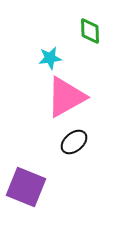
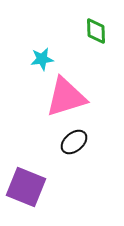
green diamond: moved 6 px right
cyan star: moved 8 px left, 1 px down
pink triangle: rotated 12 degrees clockwise
